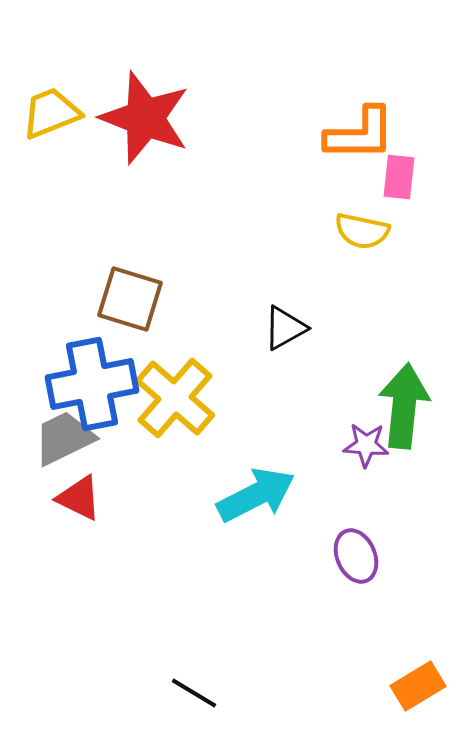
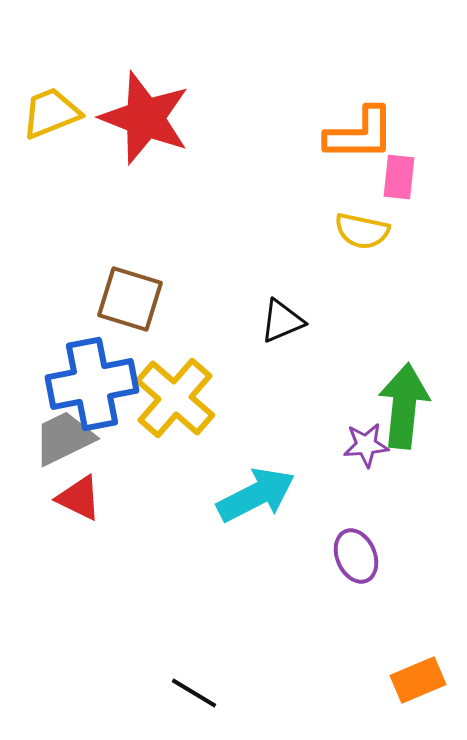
black triangle: moved 3 px left, 7 px up; rotated 6 degrees clockwise
purple star: rotated 9 degrees counterclockwise
orange rectangle: moved 6 px up; rotated 8 degrees clockwise
